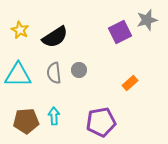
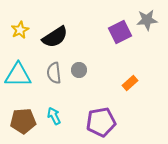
gray star: rotated 10 degrees clockwise
yellow star: rotated 18 degrees clockwise
cyan arrow: rotated 24 degrees counterclockwise
brown pentagon: moved 3 px left
